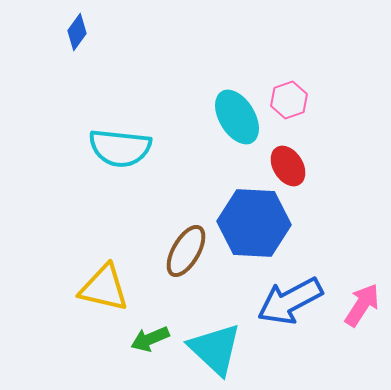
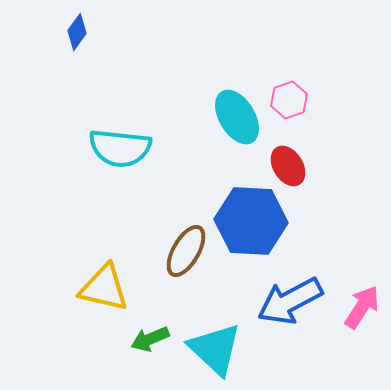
blue hexagon: moved 3 px left, 2 px up
pink arrow: moved 2 px down
